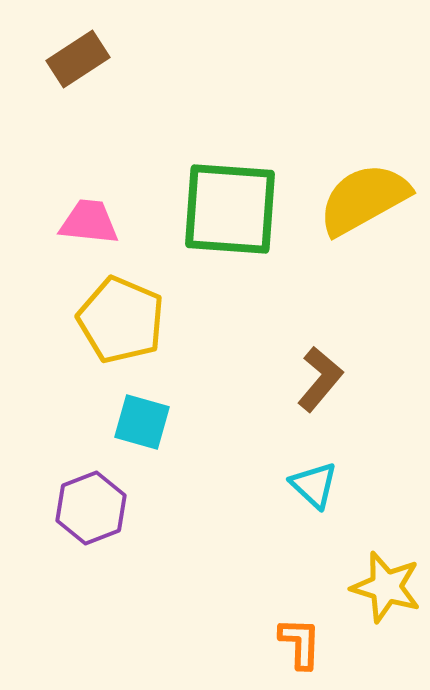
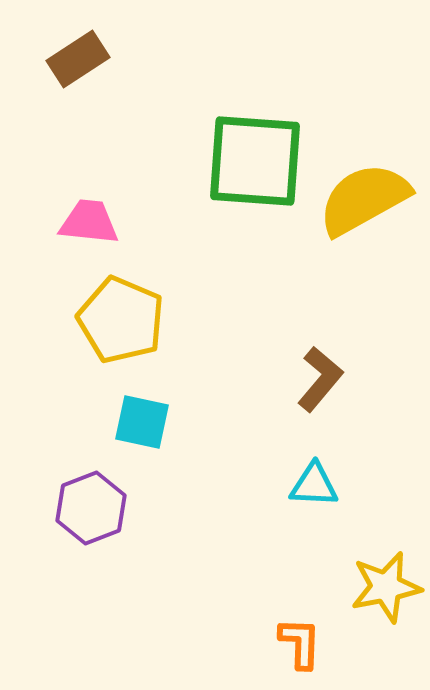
green square: moved 25 px right, 48 px up
cyan square: rotated 4 degrees counterclockwise
cyan triangle: rotated 40 degrees counterclockwise
yellow star: rotated 28 degrees counterclockwise
